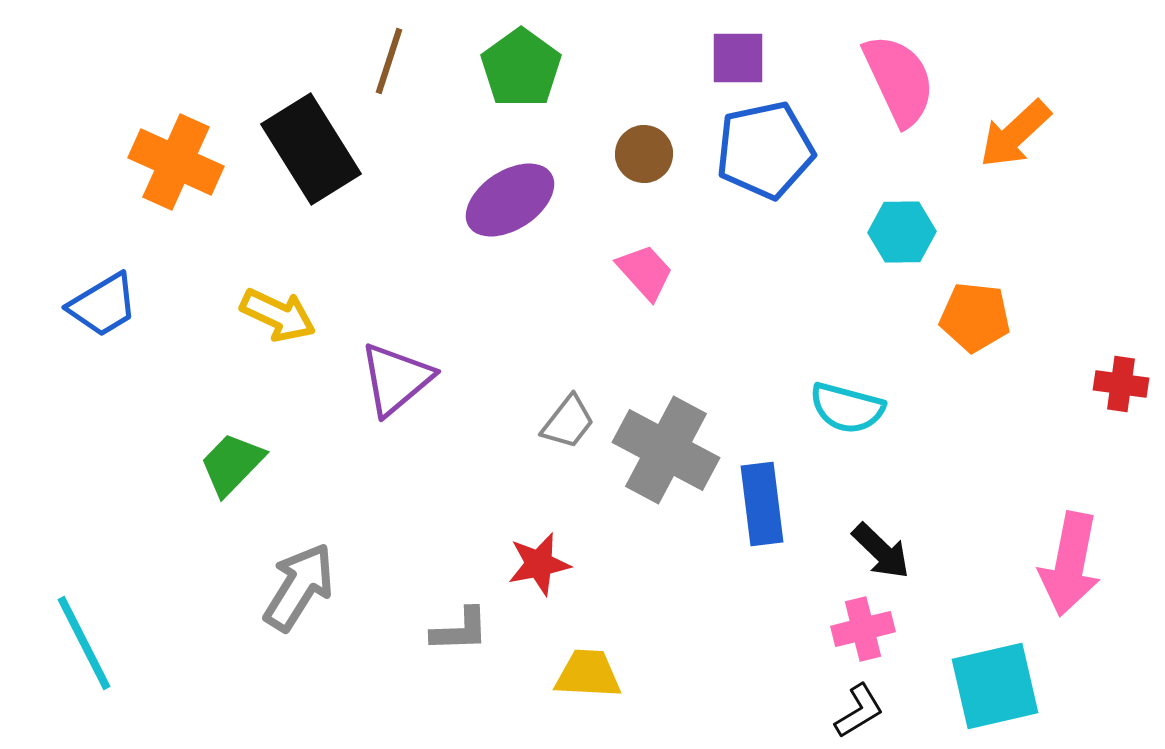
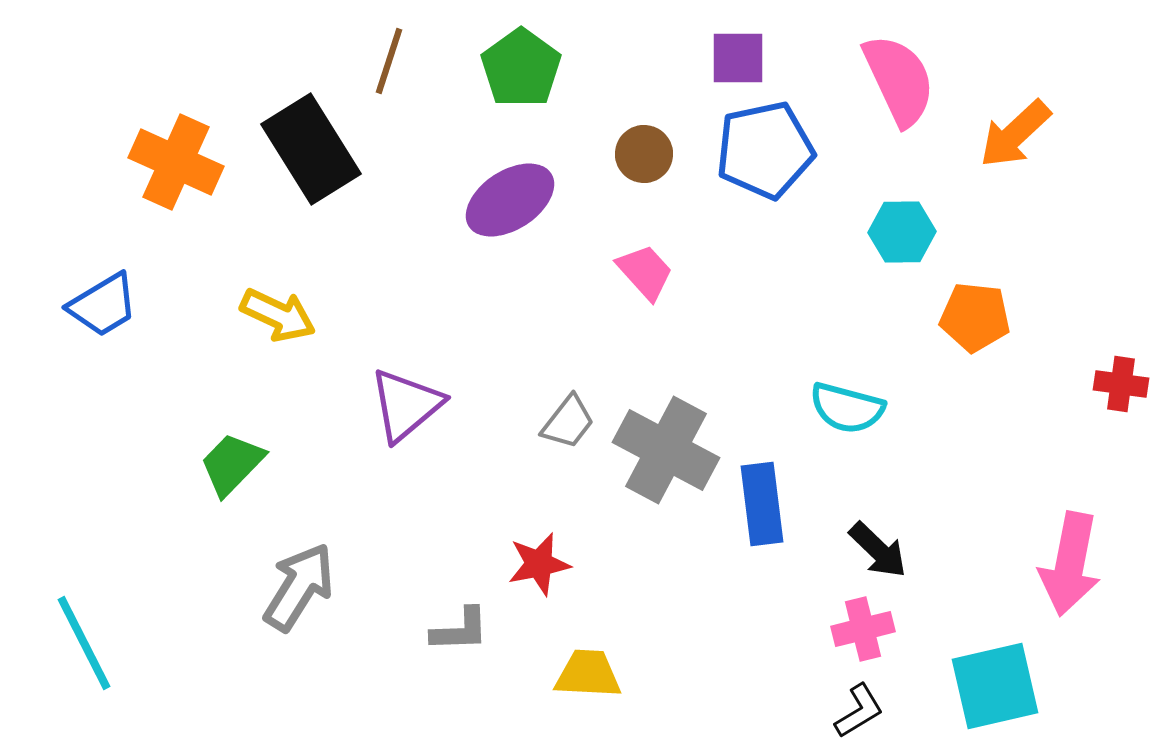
purple triangle: moved 10 px right, 26 px down
black arrow: moved 3 px left, 1 px up
